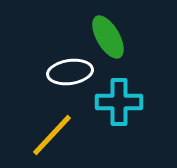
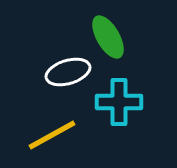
white ellipse: moved 2 px left; rotated 9 degrees counterclockwise
yellow line: rotated 18 degrees clockwise
